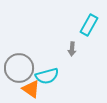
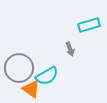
cyan rectangle: rotated 45 degrees clockwise
gray arrow: moved 2 px left; rotated 24 degrees counterclockwise
cyan semicircle: rotated 15 degrees counterclockwise
